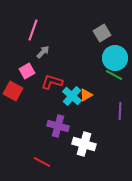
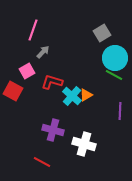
purple cross: moved 5 px left, 4 px down
